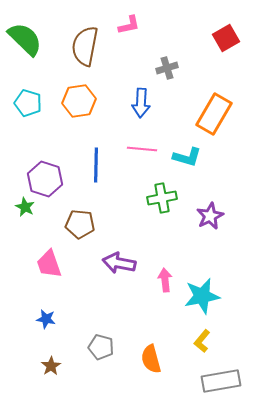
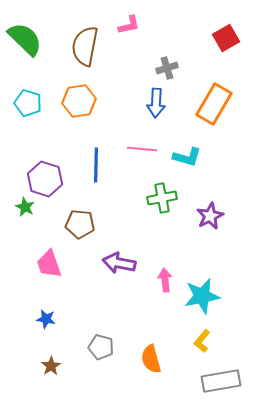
blue arrow: moved 15 px right
orange rectangle: moved 10 px up
